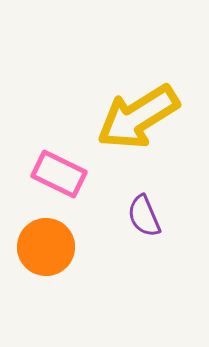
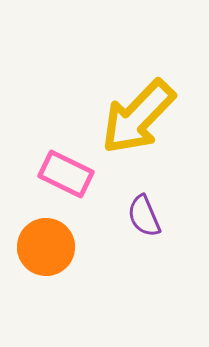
yellow arrow: rotated 14 degrees counterclockwise
pink rectangle: moved 7 px right
